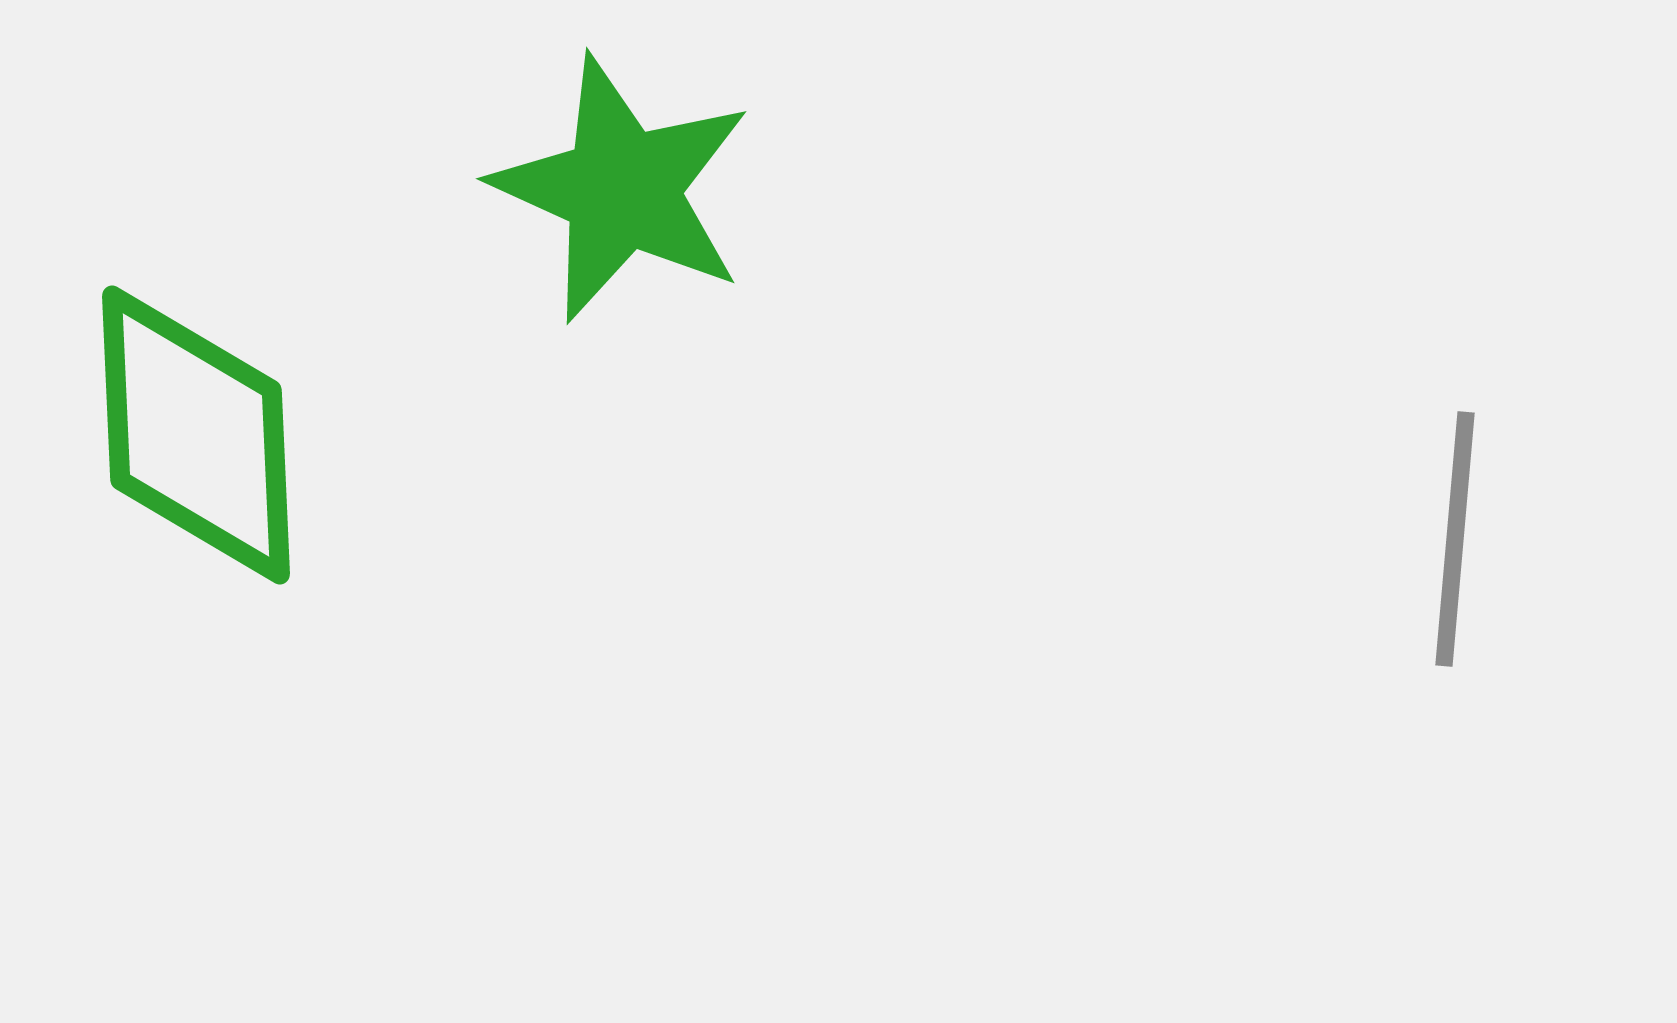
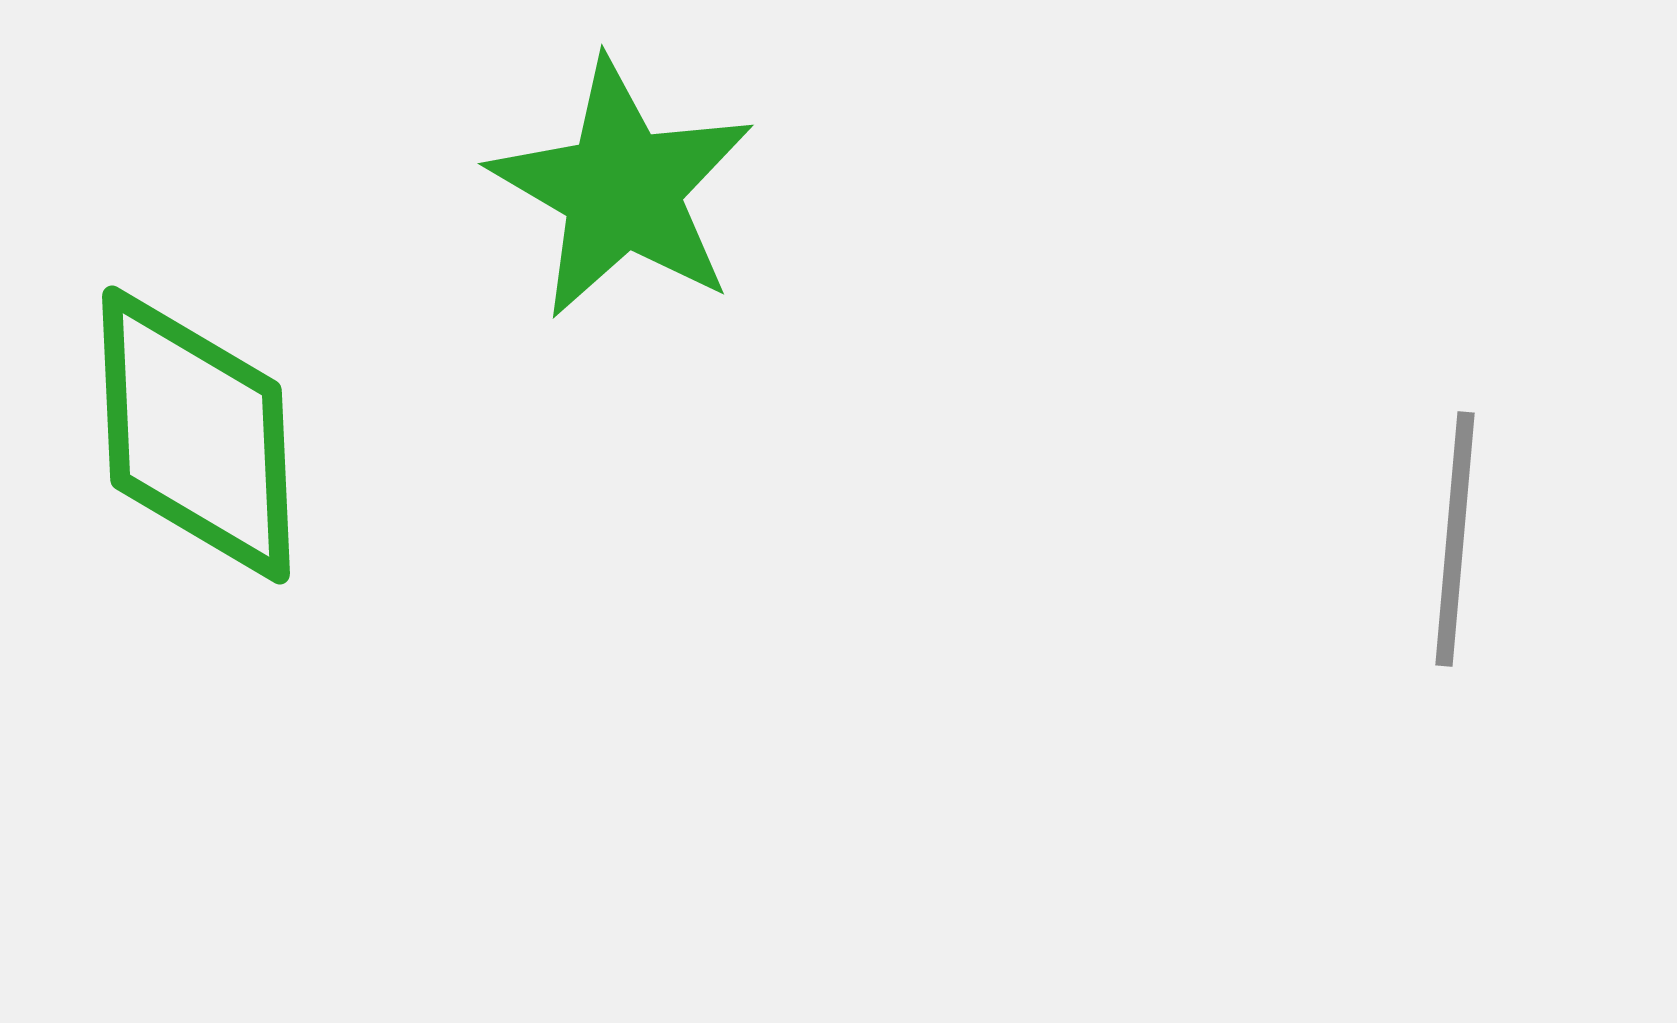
green star: rotated 6 degrees clockwise
